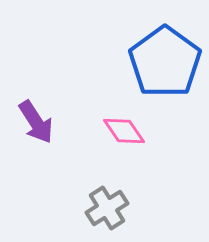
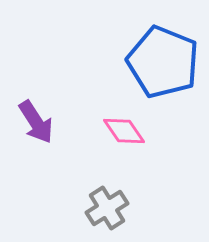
blue pentagon: moved 2 px left; rotated 14 degrees counterclockwise
